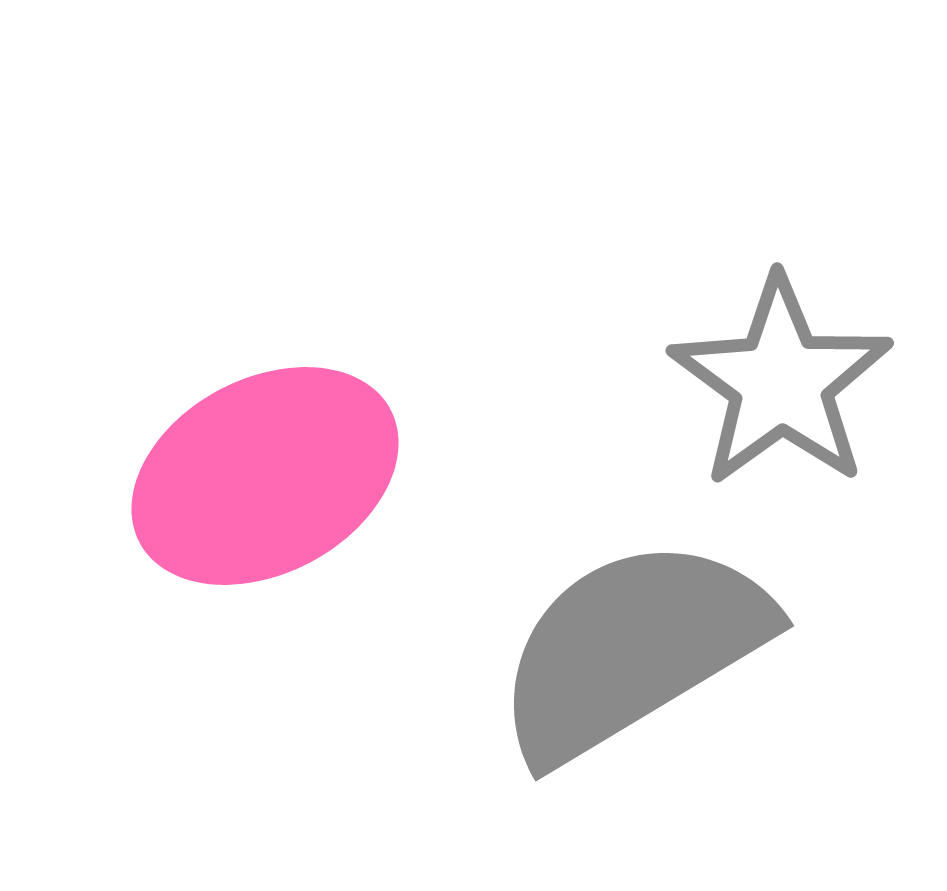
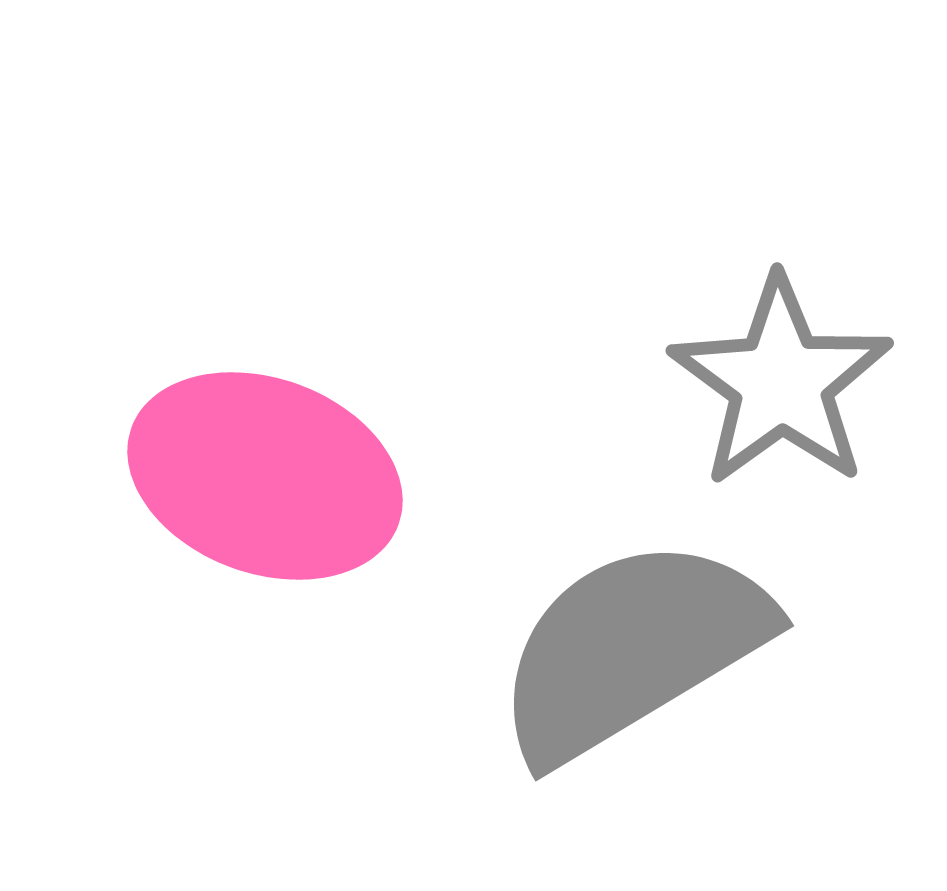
pink ellipse: rotated 48 degrees clockwise
